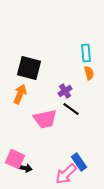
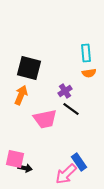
orange semicircle: rotated 96 degrees clockwise
orange arrow: moved 1 px right, 1 px down
pink square: rotated 12 degrees counterclockwise
